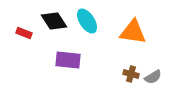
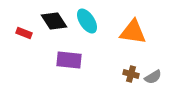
purple rectangle: moved 1 px right
